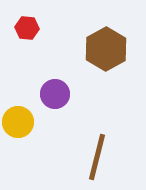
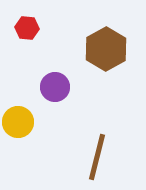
purple circle: moved 7 px up
